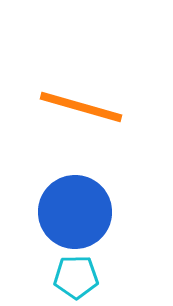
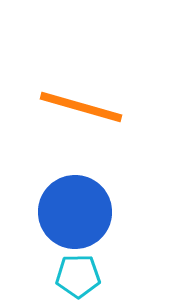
cyan pentagon: moved 2 px right, 1 px up
